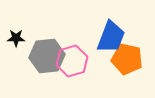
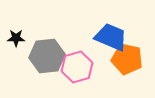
blue trapezoid: rotated 88 degrees counterclockwise
pink hexagon: moved 5 px right, 6 px down
